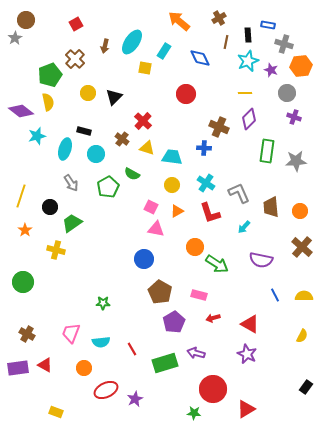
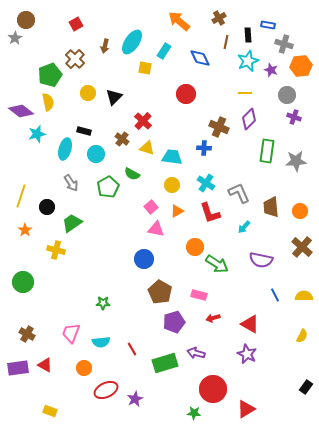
gray circle at (287, 93): moved 2 px down
cyan star at (37, 136): moved 2 px up
black circle at (50, 207): moved 3 px left
pink square at (151, 207): rotated 24 degrees clockwise
purple pentagon at (174, 322): rotated 15 degrees clockwise
yellow rectangle at (56, 412): moved 6 px left, 1 px up
